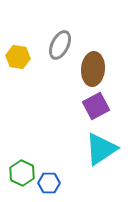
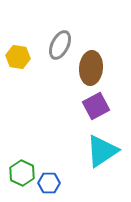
brown ellipse: moved 2 px left, 1 px up
cyan triangle: moved 1 px right, 2 px down
